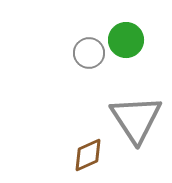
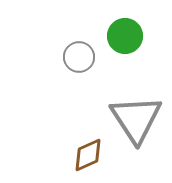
green circle: moved 1 px left, 4 px up
gray circle: moved 10 px left, 4 px down
